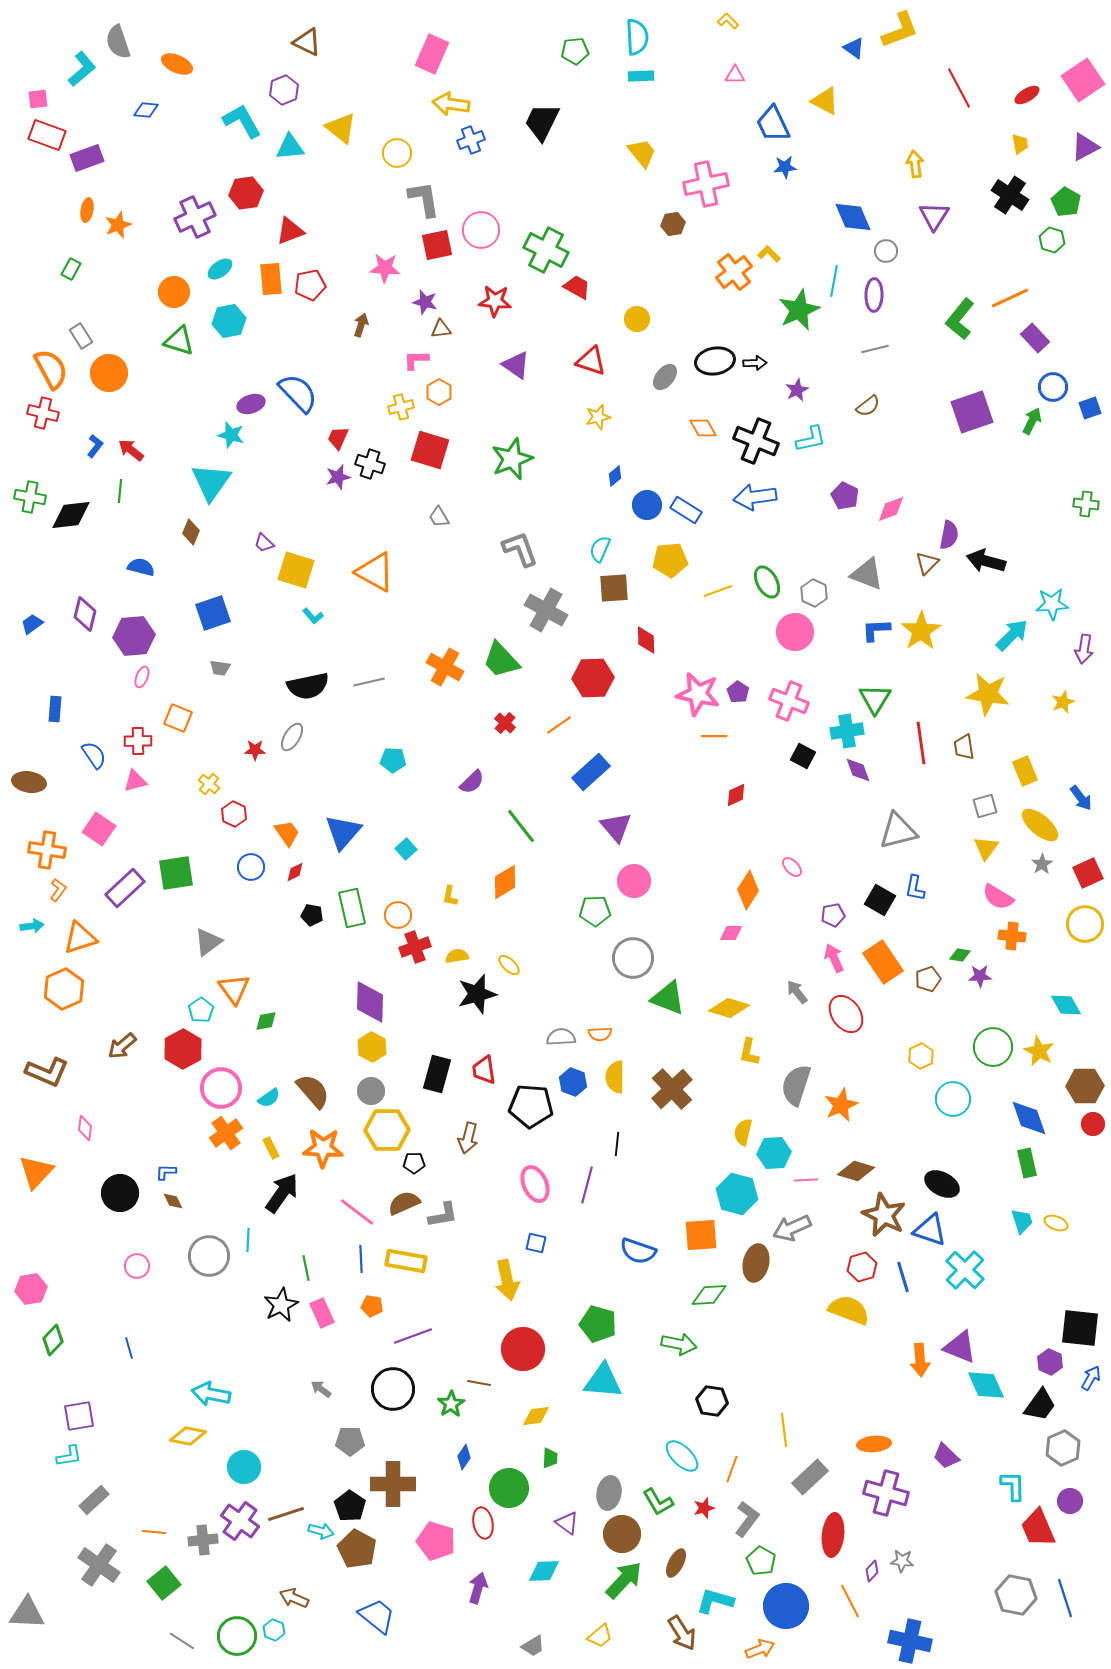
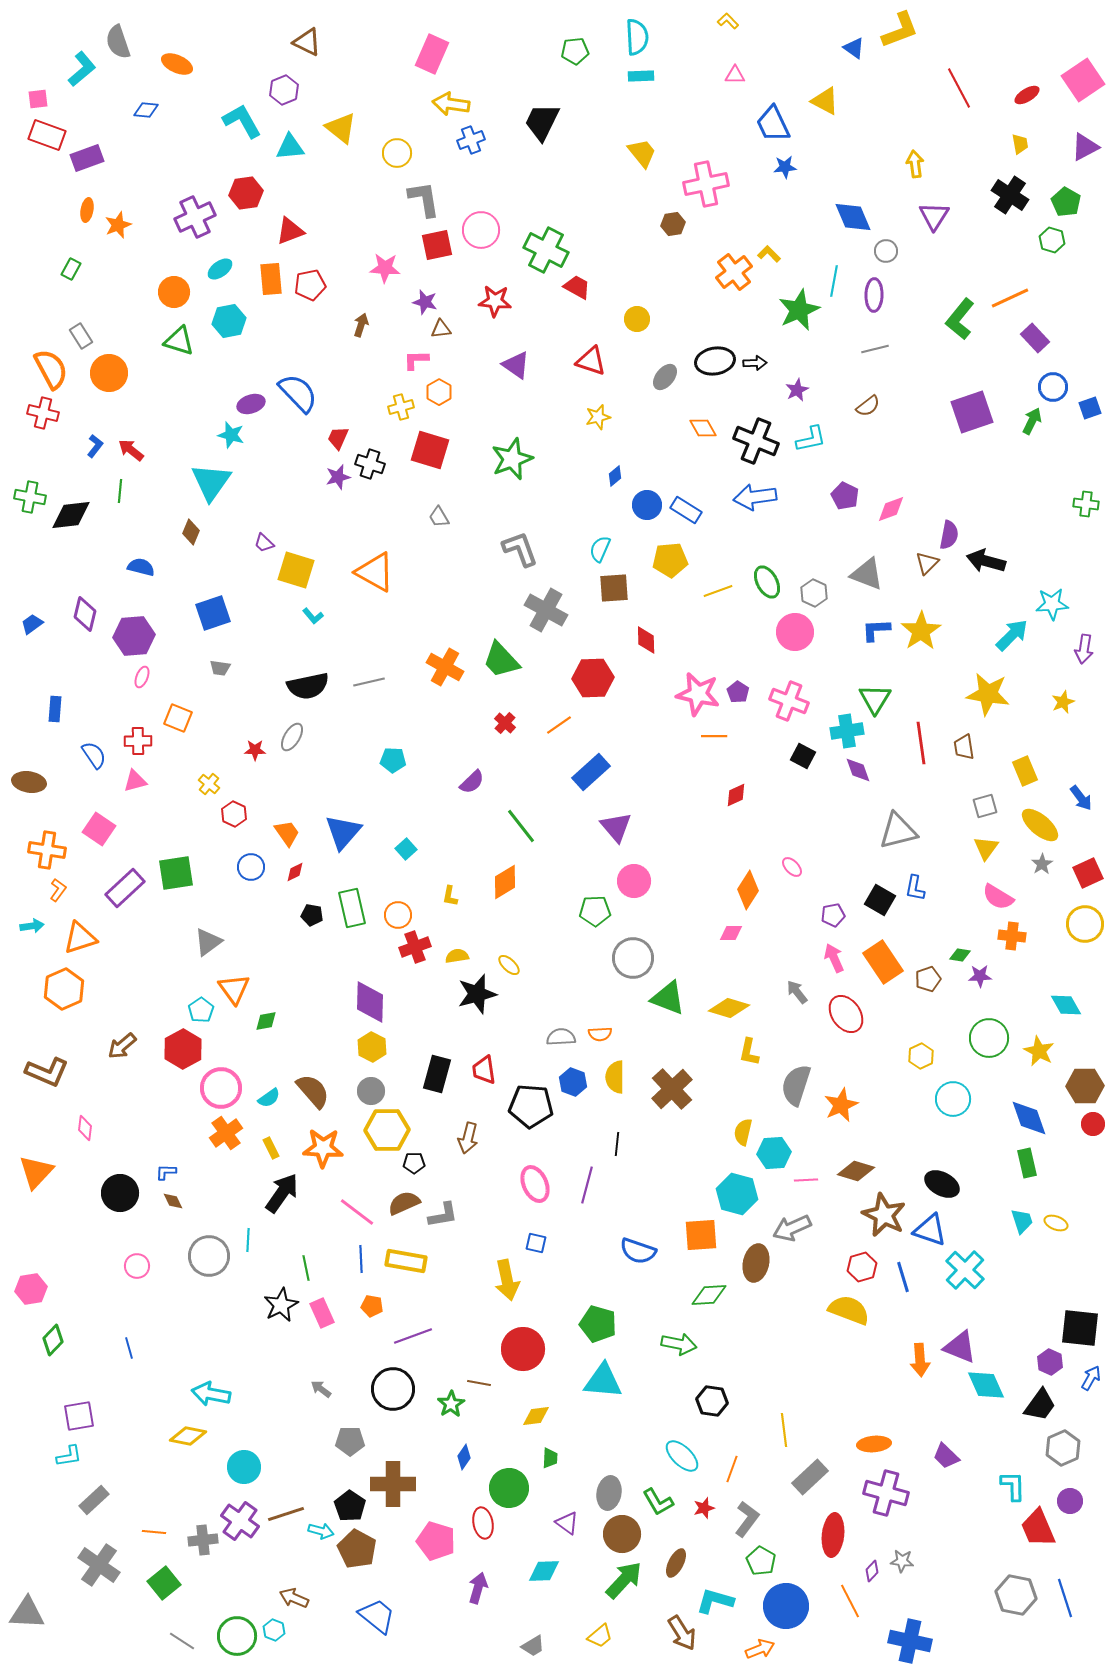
green circle at (993, 1047): moved 4 px left, 9 px up
